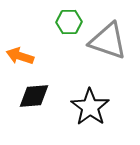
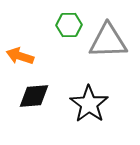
green hexagon: moved 3 px down
gray triangle: rotated 21 degrees counterclockwise
black star: moved 1 px left, 3 px up
